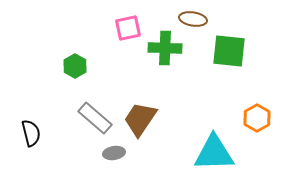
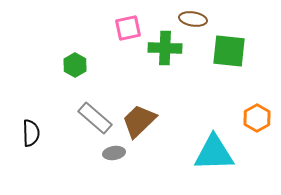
green hexagon: moved 1 px up
brown trapezoid: moved 1 px left, 2 px down; rotated 12 degrees clockwise
black semicircle: rotated 12 degrees clockwise
